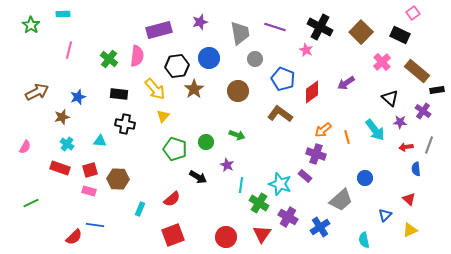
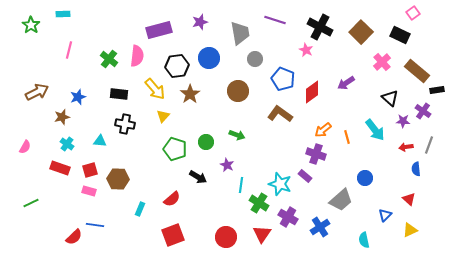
purple line at (275, 27): moved 7 px up
brown star at (194, 89): moved 4 px left, 5 px down
purple star at (400, 122): moved 3 px right, 1 px up
